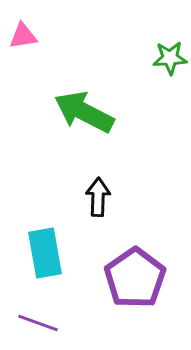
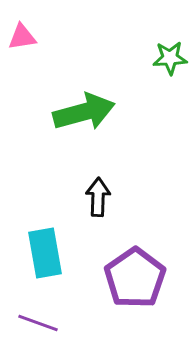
pink triangle: moved 1 px left, 1 px down
green arrow: rotated 138 degrees clockwise
